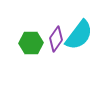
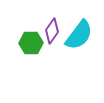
purple diamond: moved 4 px left, 8 px up
